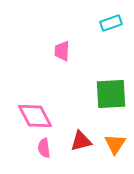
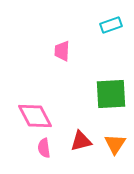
cyan rectangle: moved 2 px down
